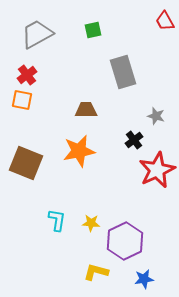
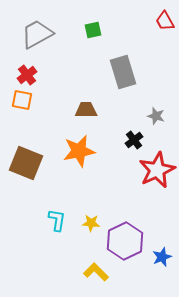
yellow L-shape: rotated 30 degrees clockwise
blue star: moved 18 px right, 22 px up; rotated 12 degrees counterclockwise
